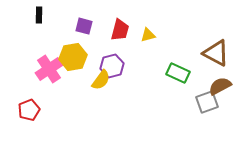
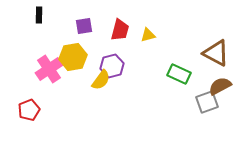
purple square: rotated 24 degrees counterclockwise
green rectangle: moved 1 px right, 1 px down
